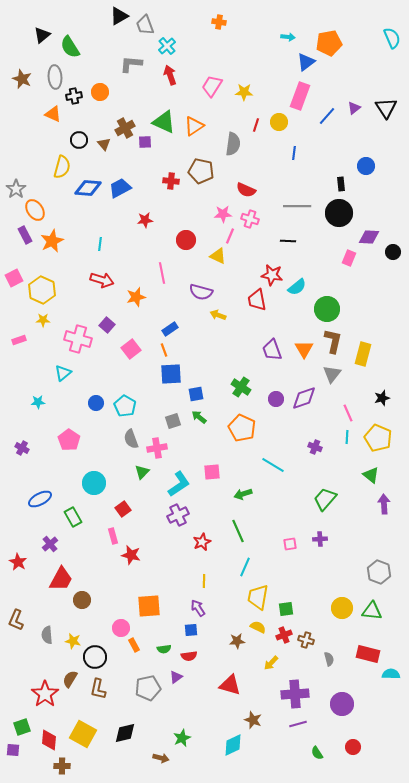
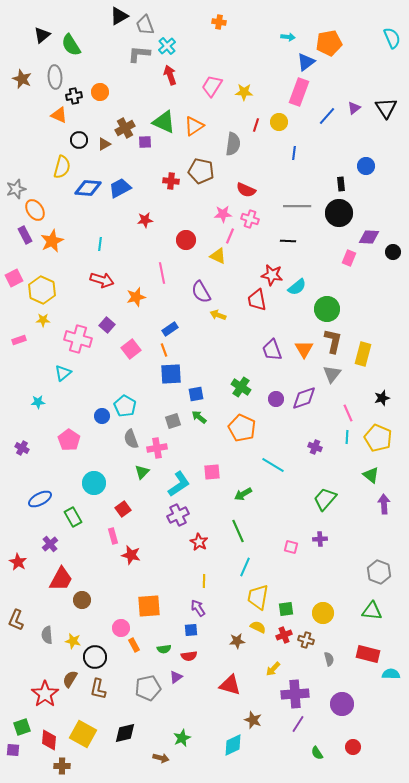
green semicircle at (70, 47): moved 1 px right, 2 px up
gray L-shape at (131, 64): moved 8 px right, 10 px up
pink rectangle at (300, 96): moved 1 px left, 4 px up
orange triangle at (53, 114): moved 6 px right, 1 px down
brown triangle at (104, 144): rotated 40 degrees clockwise
gray star at (16, 189): rotated 18 degrees clockwise
purple semicircle at (201, 292): rotated 45 degrees clockwise
blue circle at (96, 403): moved 6 px right, 13 px down
green arrow at (243, 494): rotated 12 degrees counterclockwise
red star at (202, 542): moved 3 px left; rotated 18 degrees counterclockwise
pink square at (290, 544): moved 1 px right, 3 px down; rotated 24 degrees clockwise
yellow circle at (342, 608): moved 19 px left, 5 px down
yellow arrow at (271, 663): moved 2 px right, 6 px down
purple line at (298, 724): rotated 42 degrees counterclockwise
